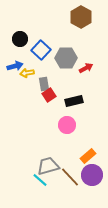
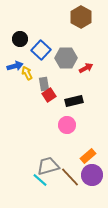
yellow arrow: rotated 72 degrees clockwise
